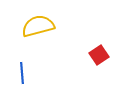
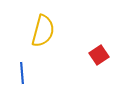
yellow semicircle: moved 5 px right, 5 px down; rotated 120 degrees clockwise
